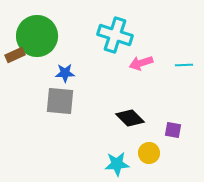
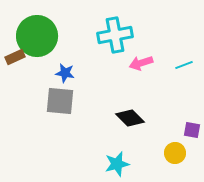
cyan cross: rotated 28 degrees counterclockwise
brown rectangle: moved 2 px down
cyan line: rotated 18 degrees counterclockwise
blue star: rotated 12 degrees clockwise
purple square: moved 19 px right
yellow circle: moved 26 px right
cyan star: rotated 10 degrees counterclockwise
